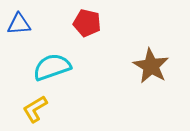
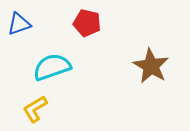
blue triangle: rotated 15 degrees counterclockwise
